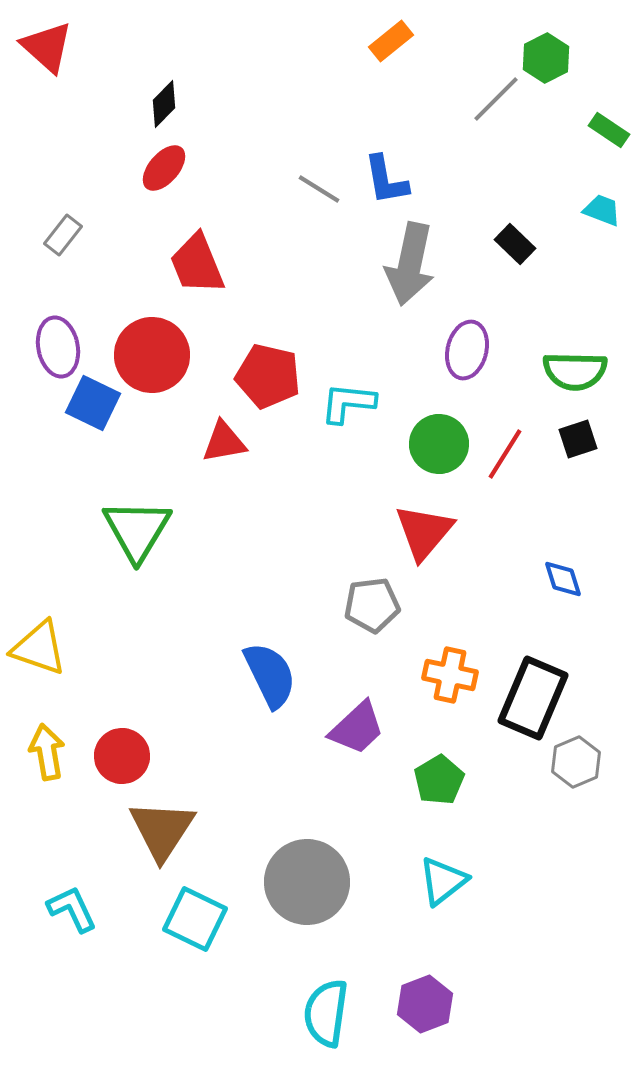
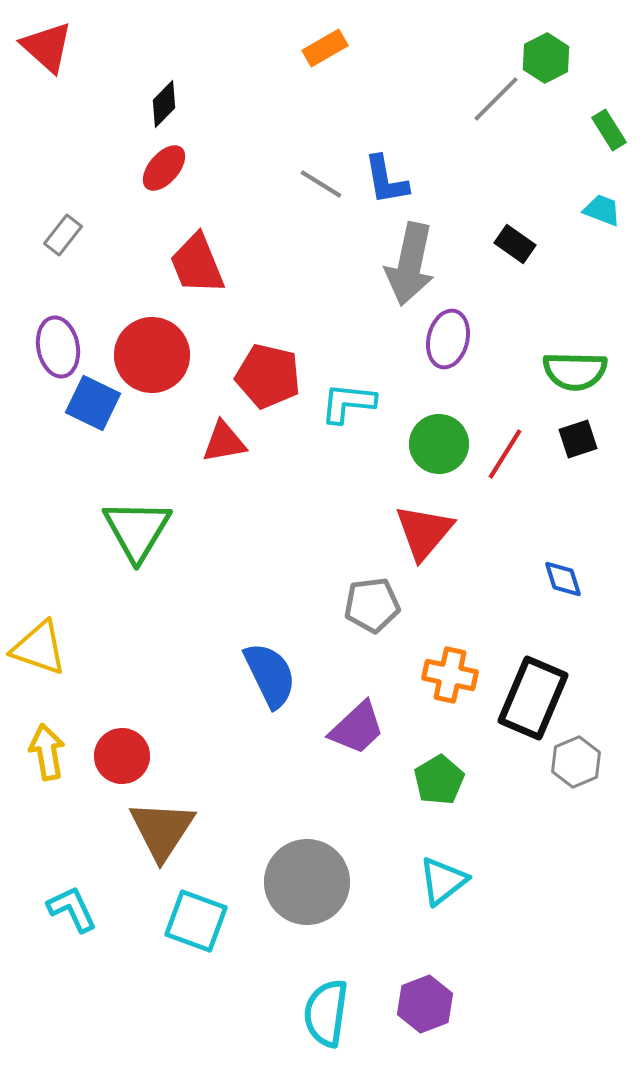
orange rectangle at (391, 41): moved 66 px left, 7 px down; rotated 9 degrees clockwise
green rectangle at (609, 130): rotated 24 degrees clockwise
gray line at (319, 189): moved 2 px right, 5 px up
black rectangle at (515, 244): rotated 9 degrees counterclockwise
purple ellipse at (467, 350): moved 19 px left, 11 px up
cyan square at (195, 919): moved 1 px right, 2 px down; rotated 6 degrees counterclockwise
